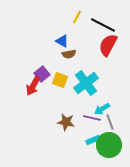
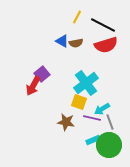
red semicircle: moved 2 px left; rotated 135 degrees counterclockwise
brown semicircle: moved 7 px right, 11 px up
yellow square: moved 19 px right, 22 px down
